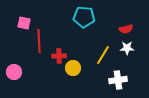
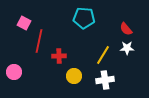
cyan pentagon: moved 1 px down
pink square: rotated 16 degrees clockwise
red semicircle: rotated 64 degrees clockwise
red line: rotated 15 degrees clockwise
yellow circle: moved 1 px right, 8 px down
white cross: moved 13 px left
